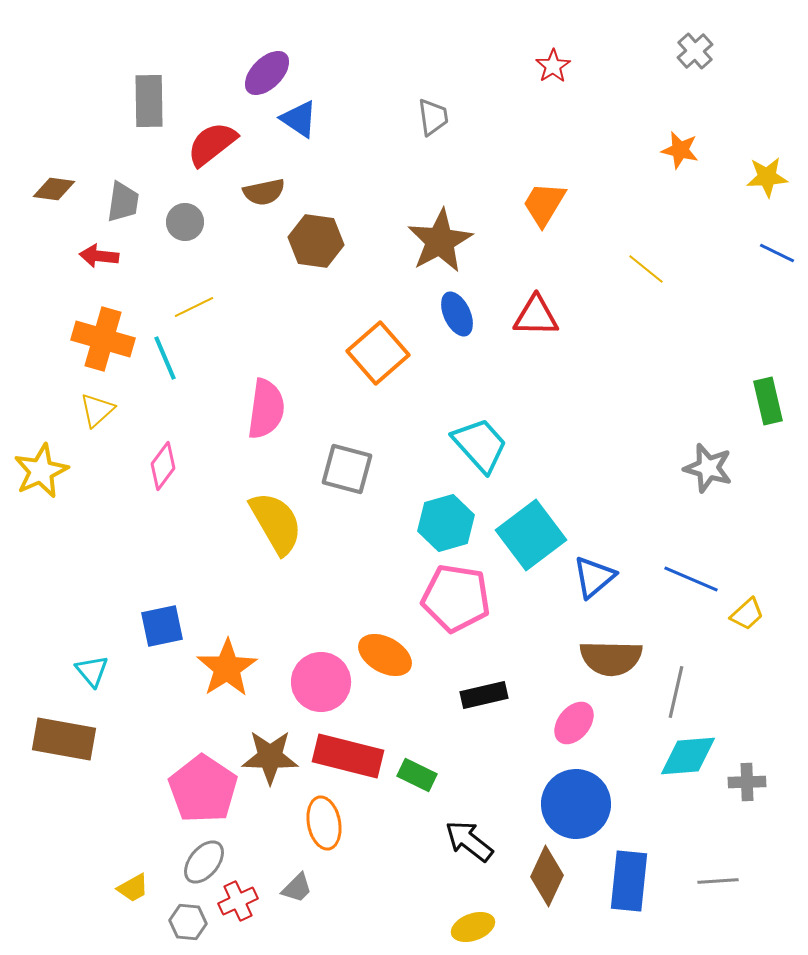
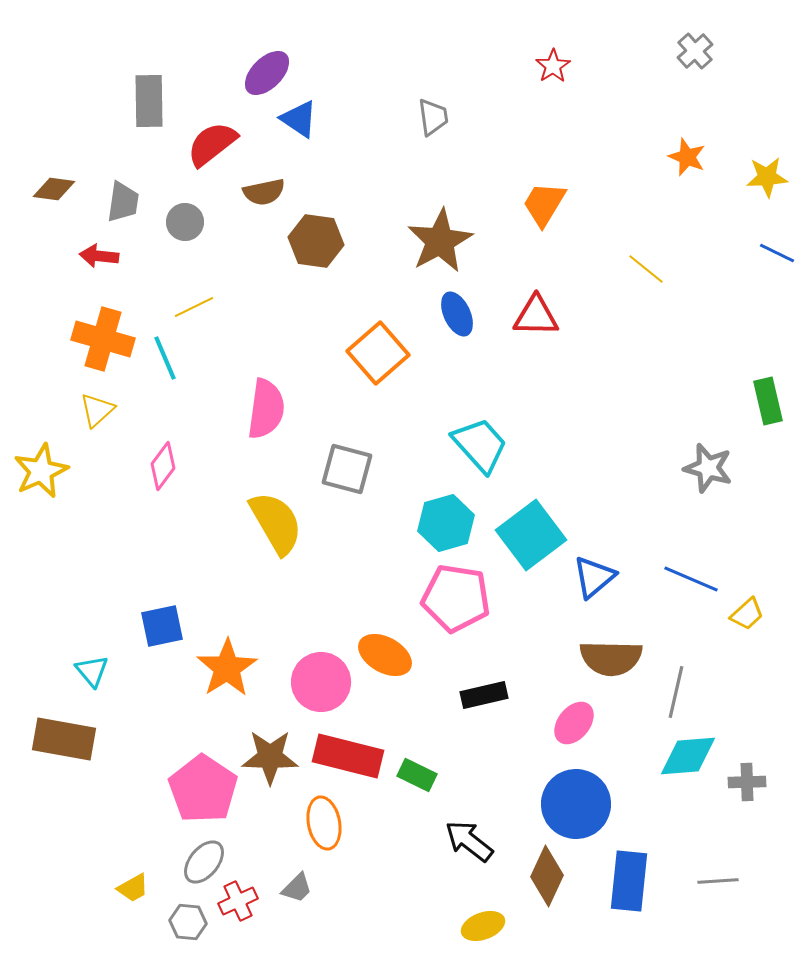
orange star at (680, 150): moved 7 px right, 7 px down; rotated 9 degrees clockwise
yellow ellipse at (473, 927): moved 10 px right, 1 px up
